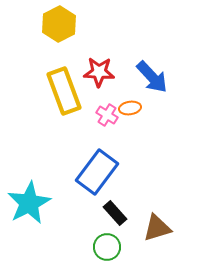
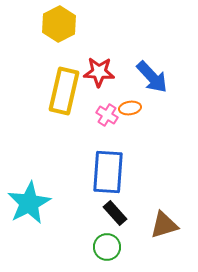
yellow rectangle: rotated 33 degrees clockwise
blue rectangle: moved 11 px right; rotated 33 degrees counterclockwise
brown triangle: moved 7 px right, 3 px up
